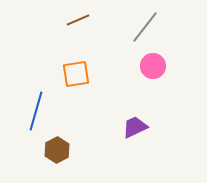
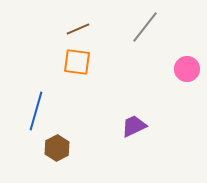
brown line: moved 9 px down
pink circle: moved 34 px right, 3 px down
orange square: moved 1 px right, 12 px up; rotated 16 degrees clockwise
purple trapezoid: moved 1 px left, 1 px up
brown hexagon: moved 2 px up
